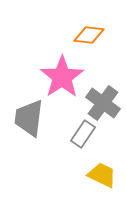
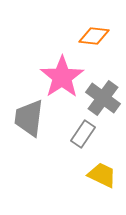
orange diamond: moved 5 px right, 1 px down
gray cross: moved 5 px up
